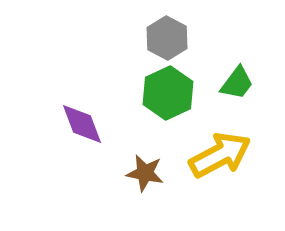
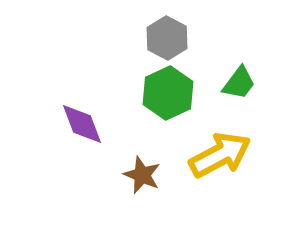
green trapezoid: moved 2 px right
brown star: moved 3 px left, 2 px down; rotated 12 degrees clockwise
